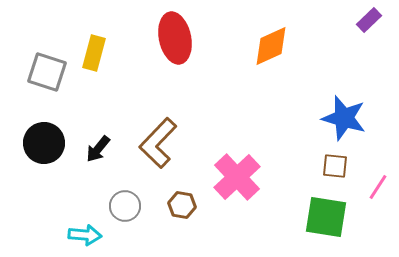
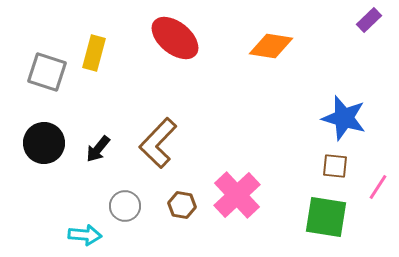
red ellipse: rotated 39 degrees counterclockwise
orange diamond: rotated 33 degrees clockwise
pink cross: moved 18 px down
